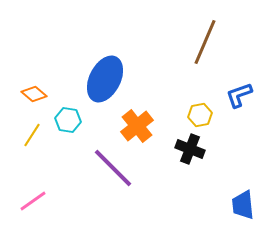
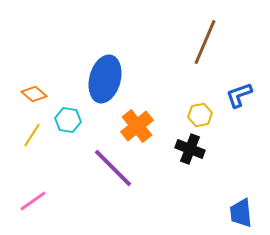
blue ellipse: rotated 12 degrees counterclockwise
blue trapezoid: moved 2 px left, 8 px down
